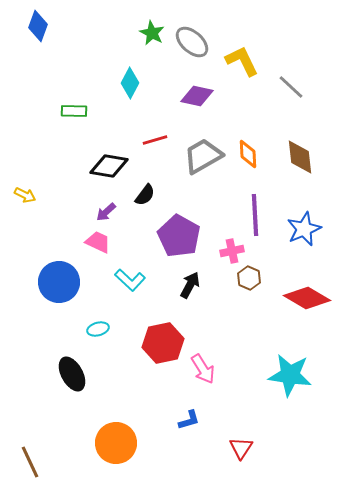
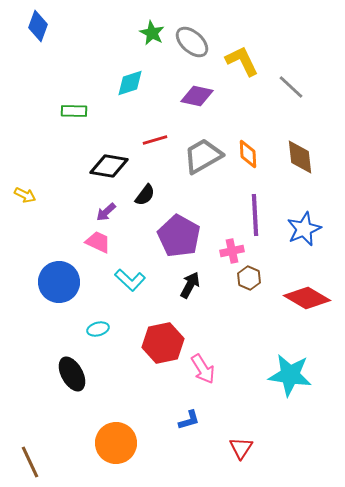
cyan diamond: rotated 44 degrees clockwise
